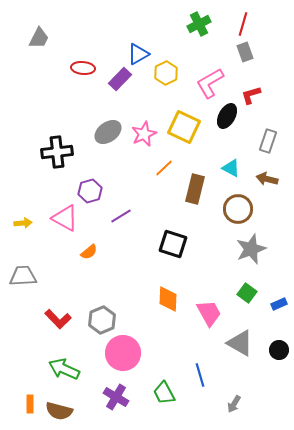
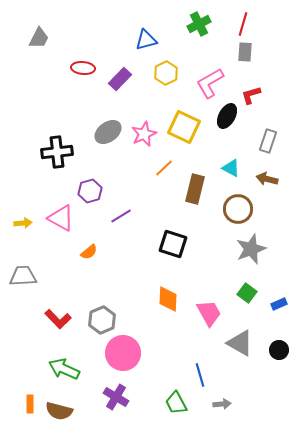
gray rectangle at (245, 52): rotated 24 degrees clockwise
blue triangle at (138, 54): moved 8 px right, 14 px up; rotated 15 degrees clockwise
pink triangle at (65, 218): moved 4 px left
green trapezoid at (164, 393): moved 12 px right, 10 px down
gray arrow at (234, 404): moved 12 px left; rotated 126 degrees counterclockwise
